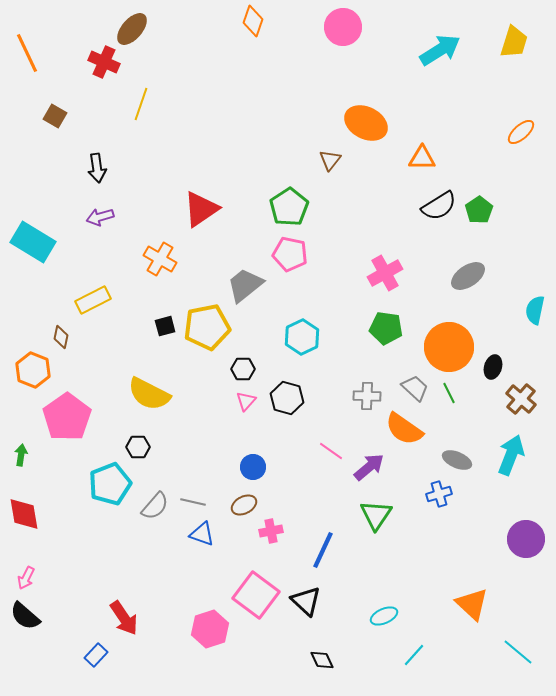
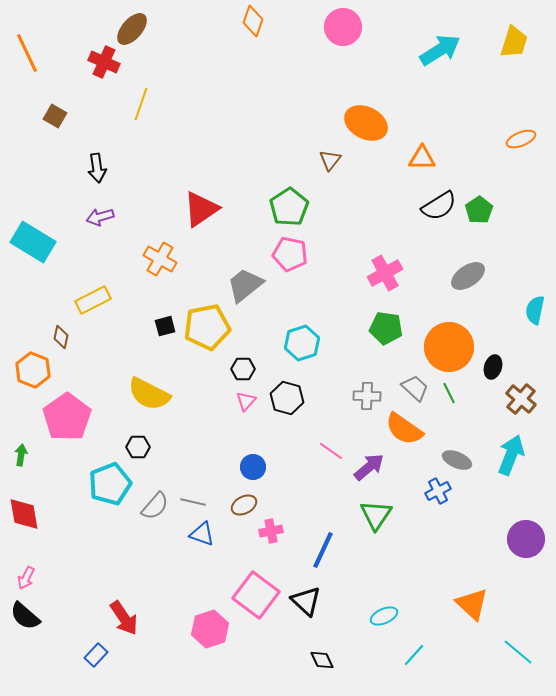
orange ellipse at (521, 132): moved 7 px down; rotated 20 degrees clockwise
cyan hexagon at (302, 337): moved 6 px down; rotated 8 degrees clockwise
blue cross at (439, 494): moved 1 px left, 3 px up; rotated 10 degrees counterclockwise
